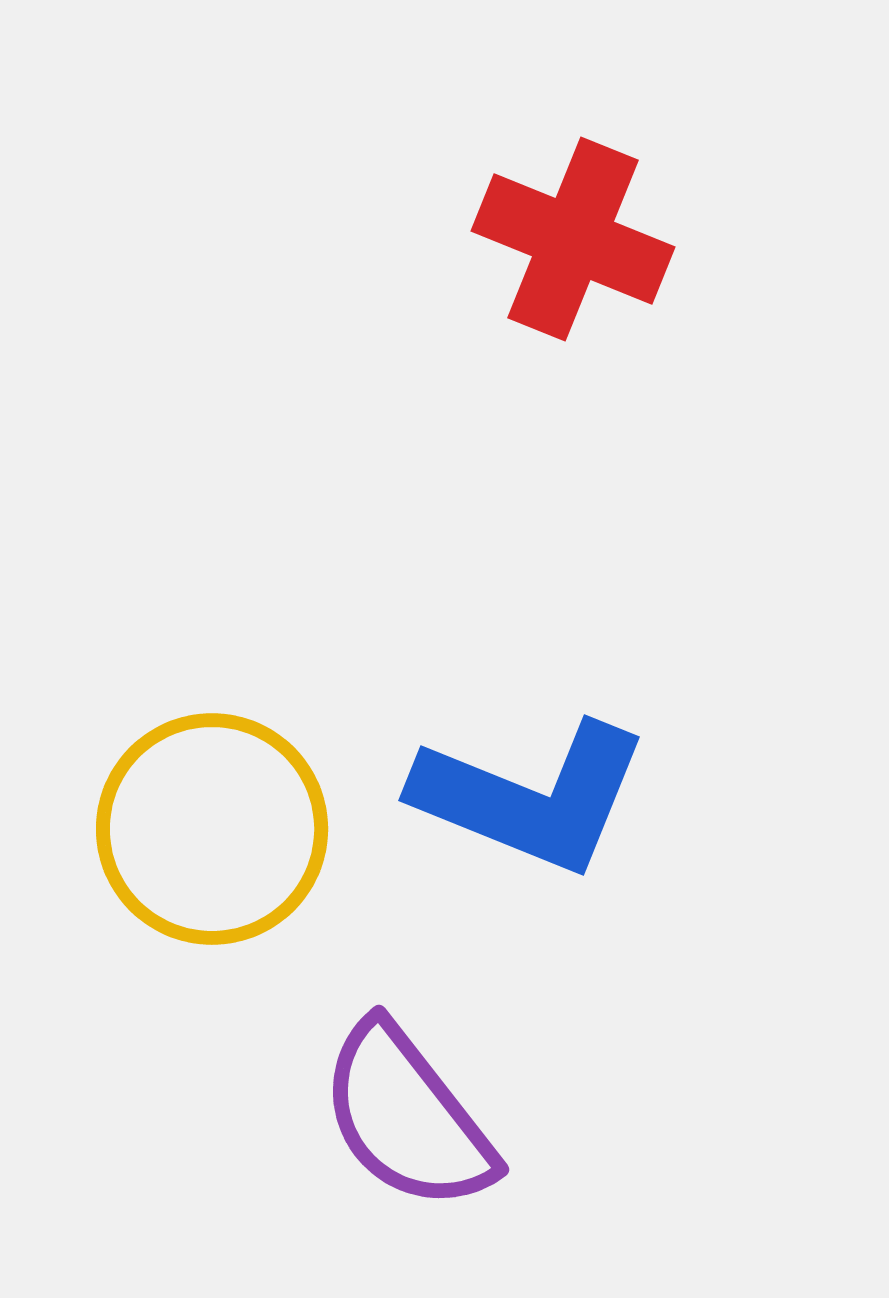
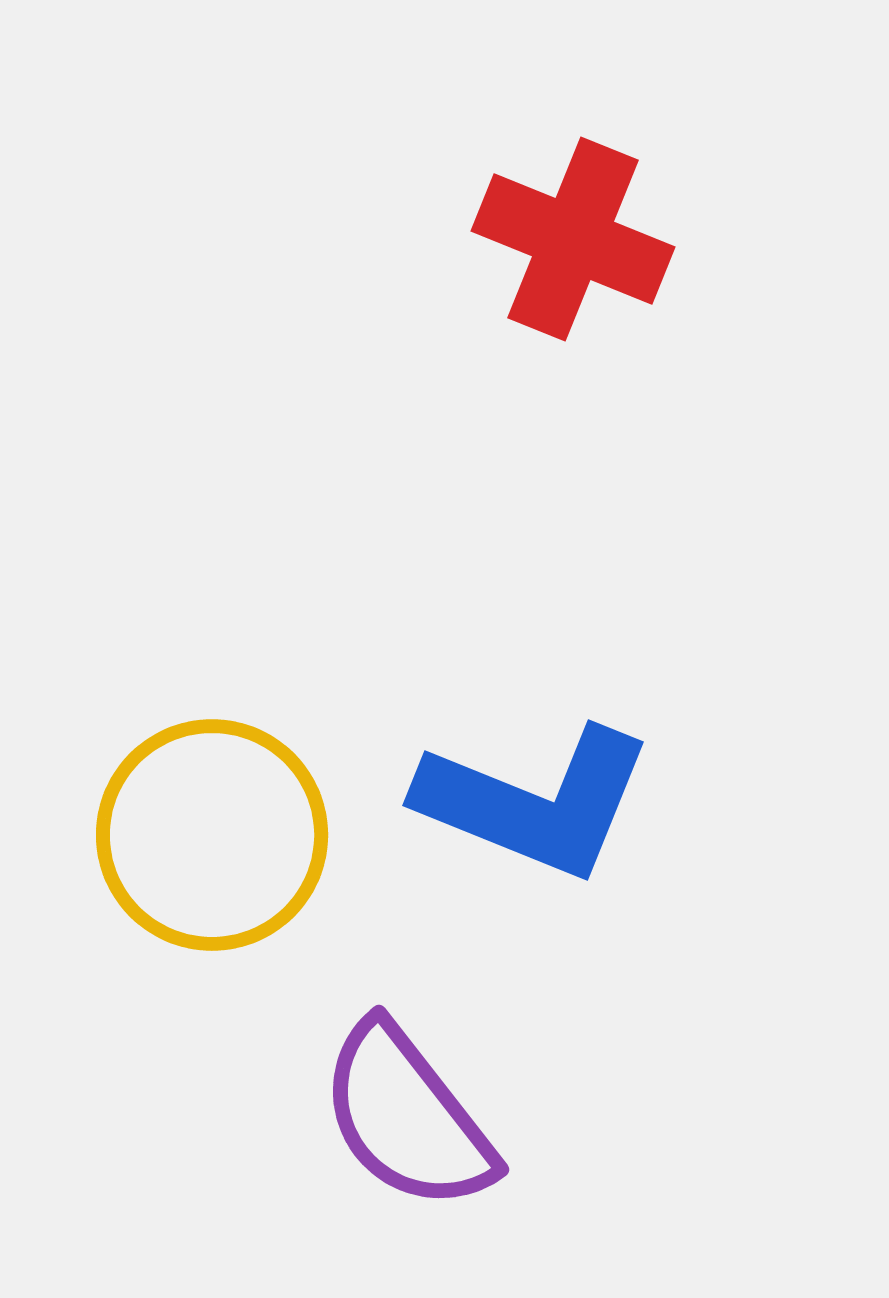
blue L-shape: moved 4 px right, 5 px down
yellow circle: moved 6 px down
